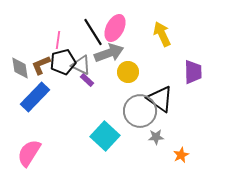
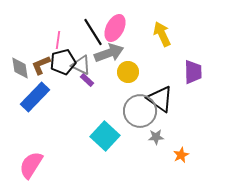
pink semicircle: moved 2 px right, 12 px down
